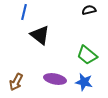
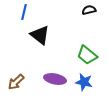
brown arrow: rotated 18 degrees clockwise
